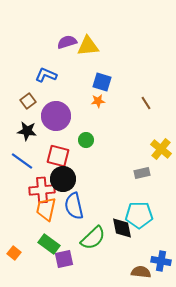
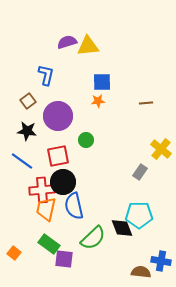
blue L-shape: rotated 80 degrees clockwise
blue square: rotated 18 degrees counterclockwise
brown line: rotated 64 degrees counterclockwise
purple circle: moved 2 px right
red square: rotated 25 degrees counterclockwise
gray rectangle: moved 2 px left, 1 px up; rotated 42 degrees counterclockwise
black circle: moved 3 px down
black diamond: rotated 10 degrees counterclockwise
purple square: rotated 18 degrees clockwise
